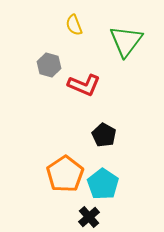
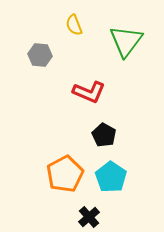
gray hexagon: moved 9 px left, 10 px up; rotated 10 degrees counterclockwise
red L-shape: moved 5 px right, 7 px down
orange pentagon: rotated 6 degrees clockwise
cyan pentagon: moved 8 px right, 7 px up
